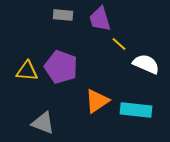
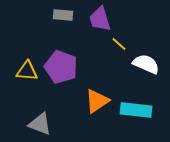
gray triangle: moved 3 px left, 1 px down
